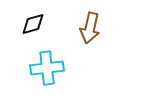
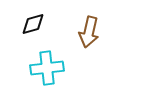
brown arrow: moved 1 px left, 4 px down
